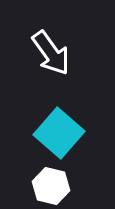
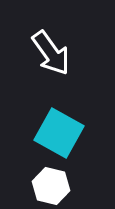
cyan square: rotated 12 degrees counterclockwise
